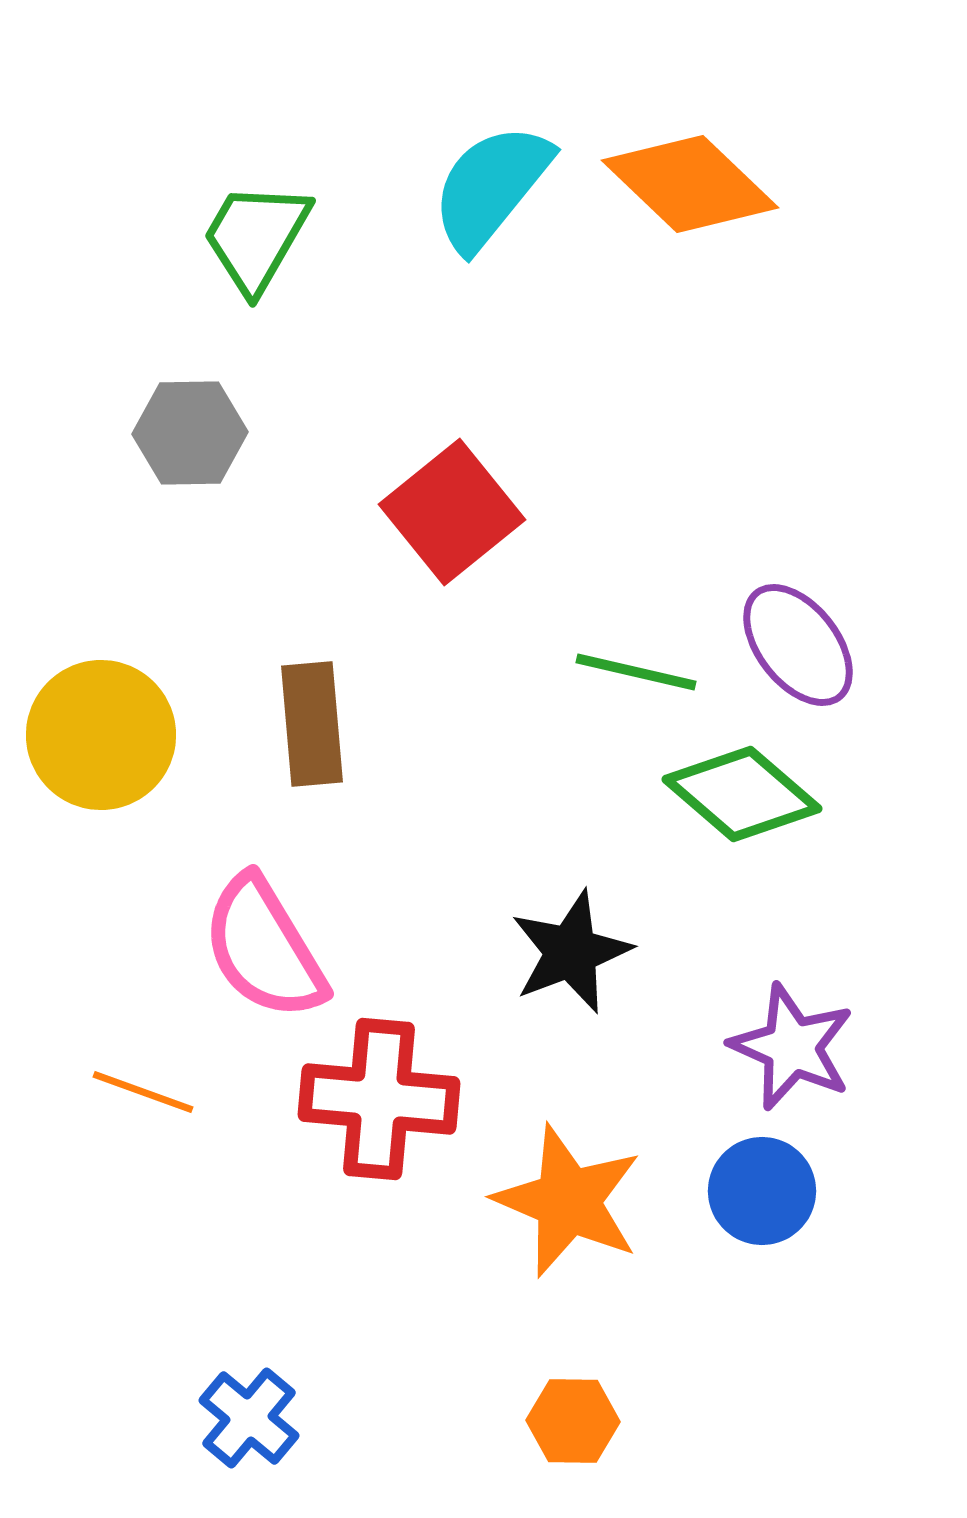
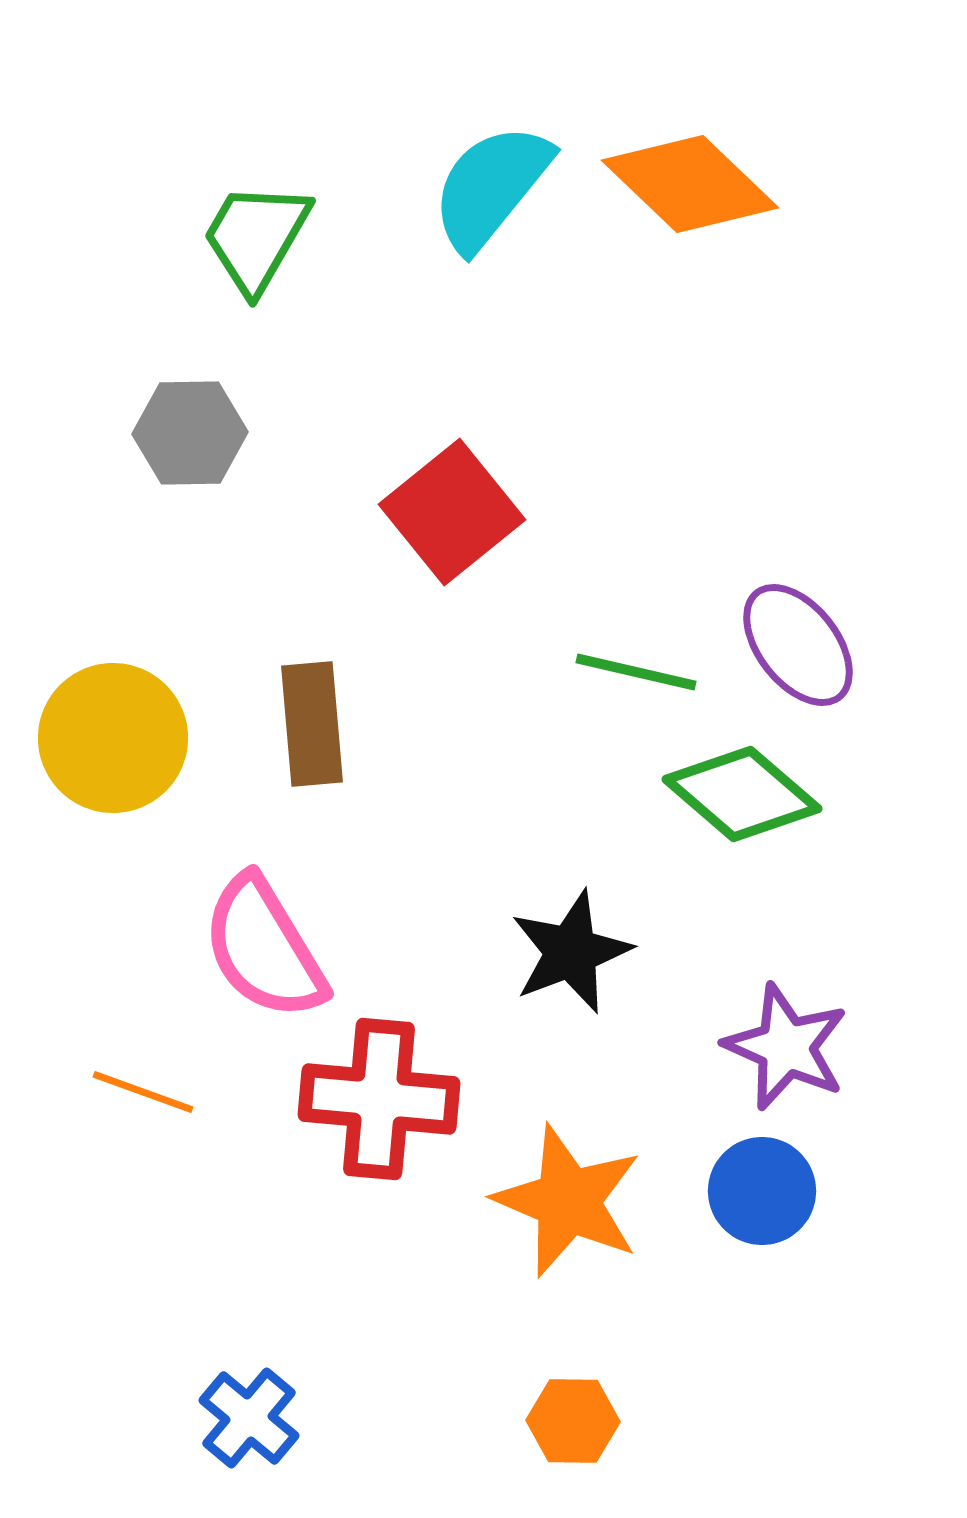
yellow circle: moved 12 px right, 3 px down
purple star: moved 6 px left
